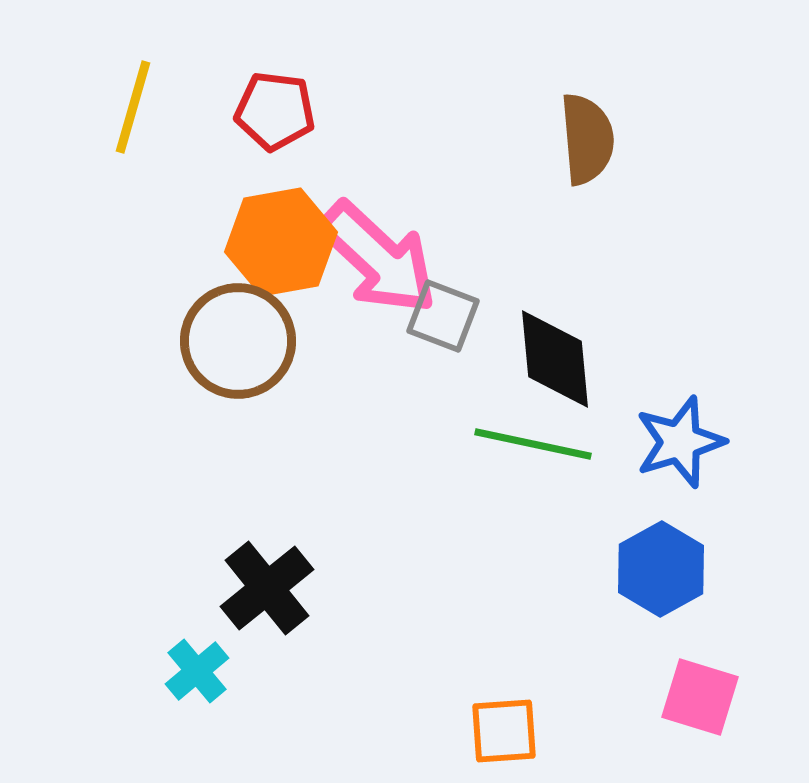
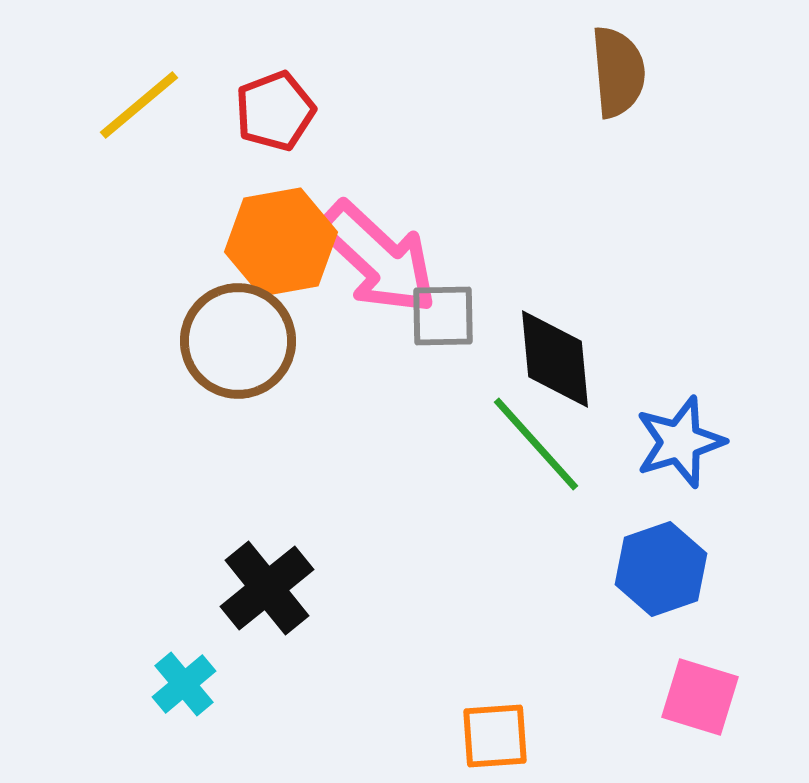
yellow line: moved 6 px right, 2 px up; rotated 34 degrees clockwise
red pentagon: rotated 28 degrees counterclockwise
brown semicircle: moved 31 px right, 67 px up
gray square: rotated 22 degrees counterclockwise
green line: moved 3 px right; rotated 36 degrees clockwise
blue hexagon: rotated 10 degrees clockwise
cyan cross: moved 13 px left, 13 px down
orange square: moved 9 px left, 5 px down
